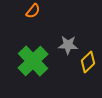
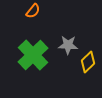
green cross: moved 6 px up
